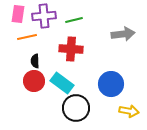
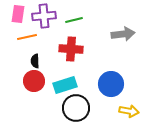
cyan rectangle: moved 3 px right, 2 px down; rotated 55 degrees counterclockwise
